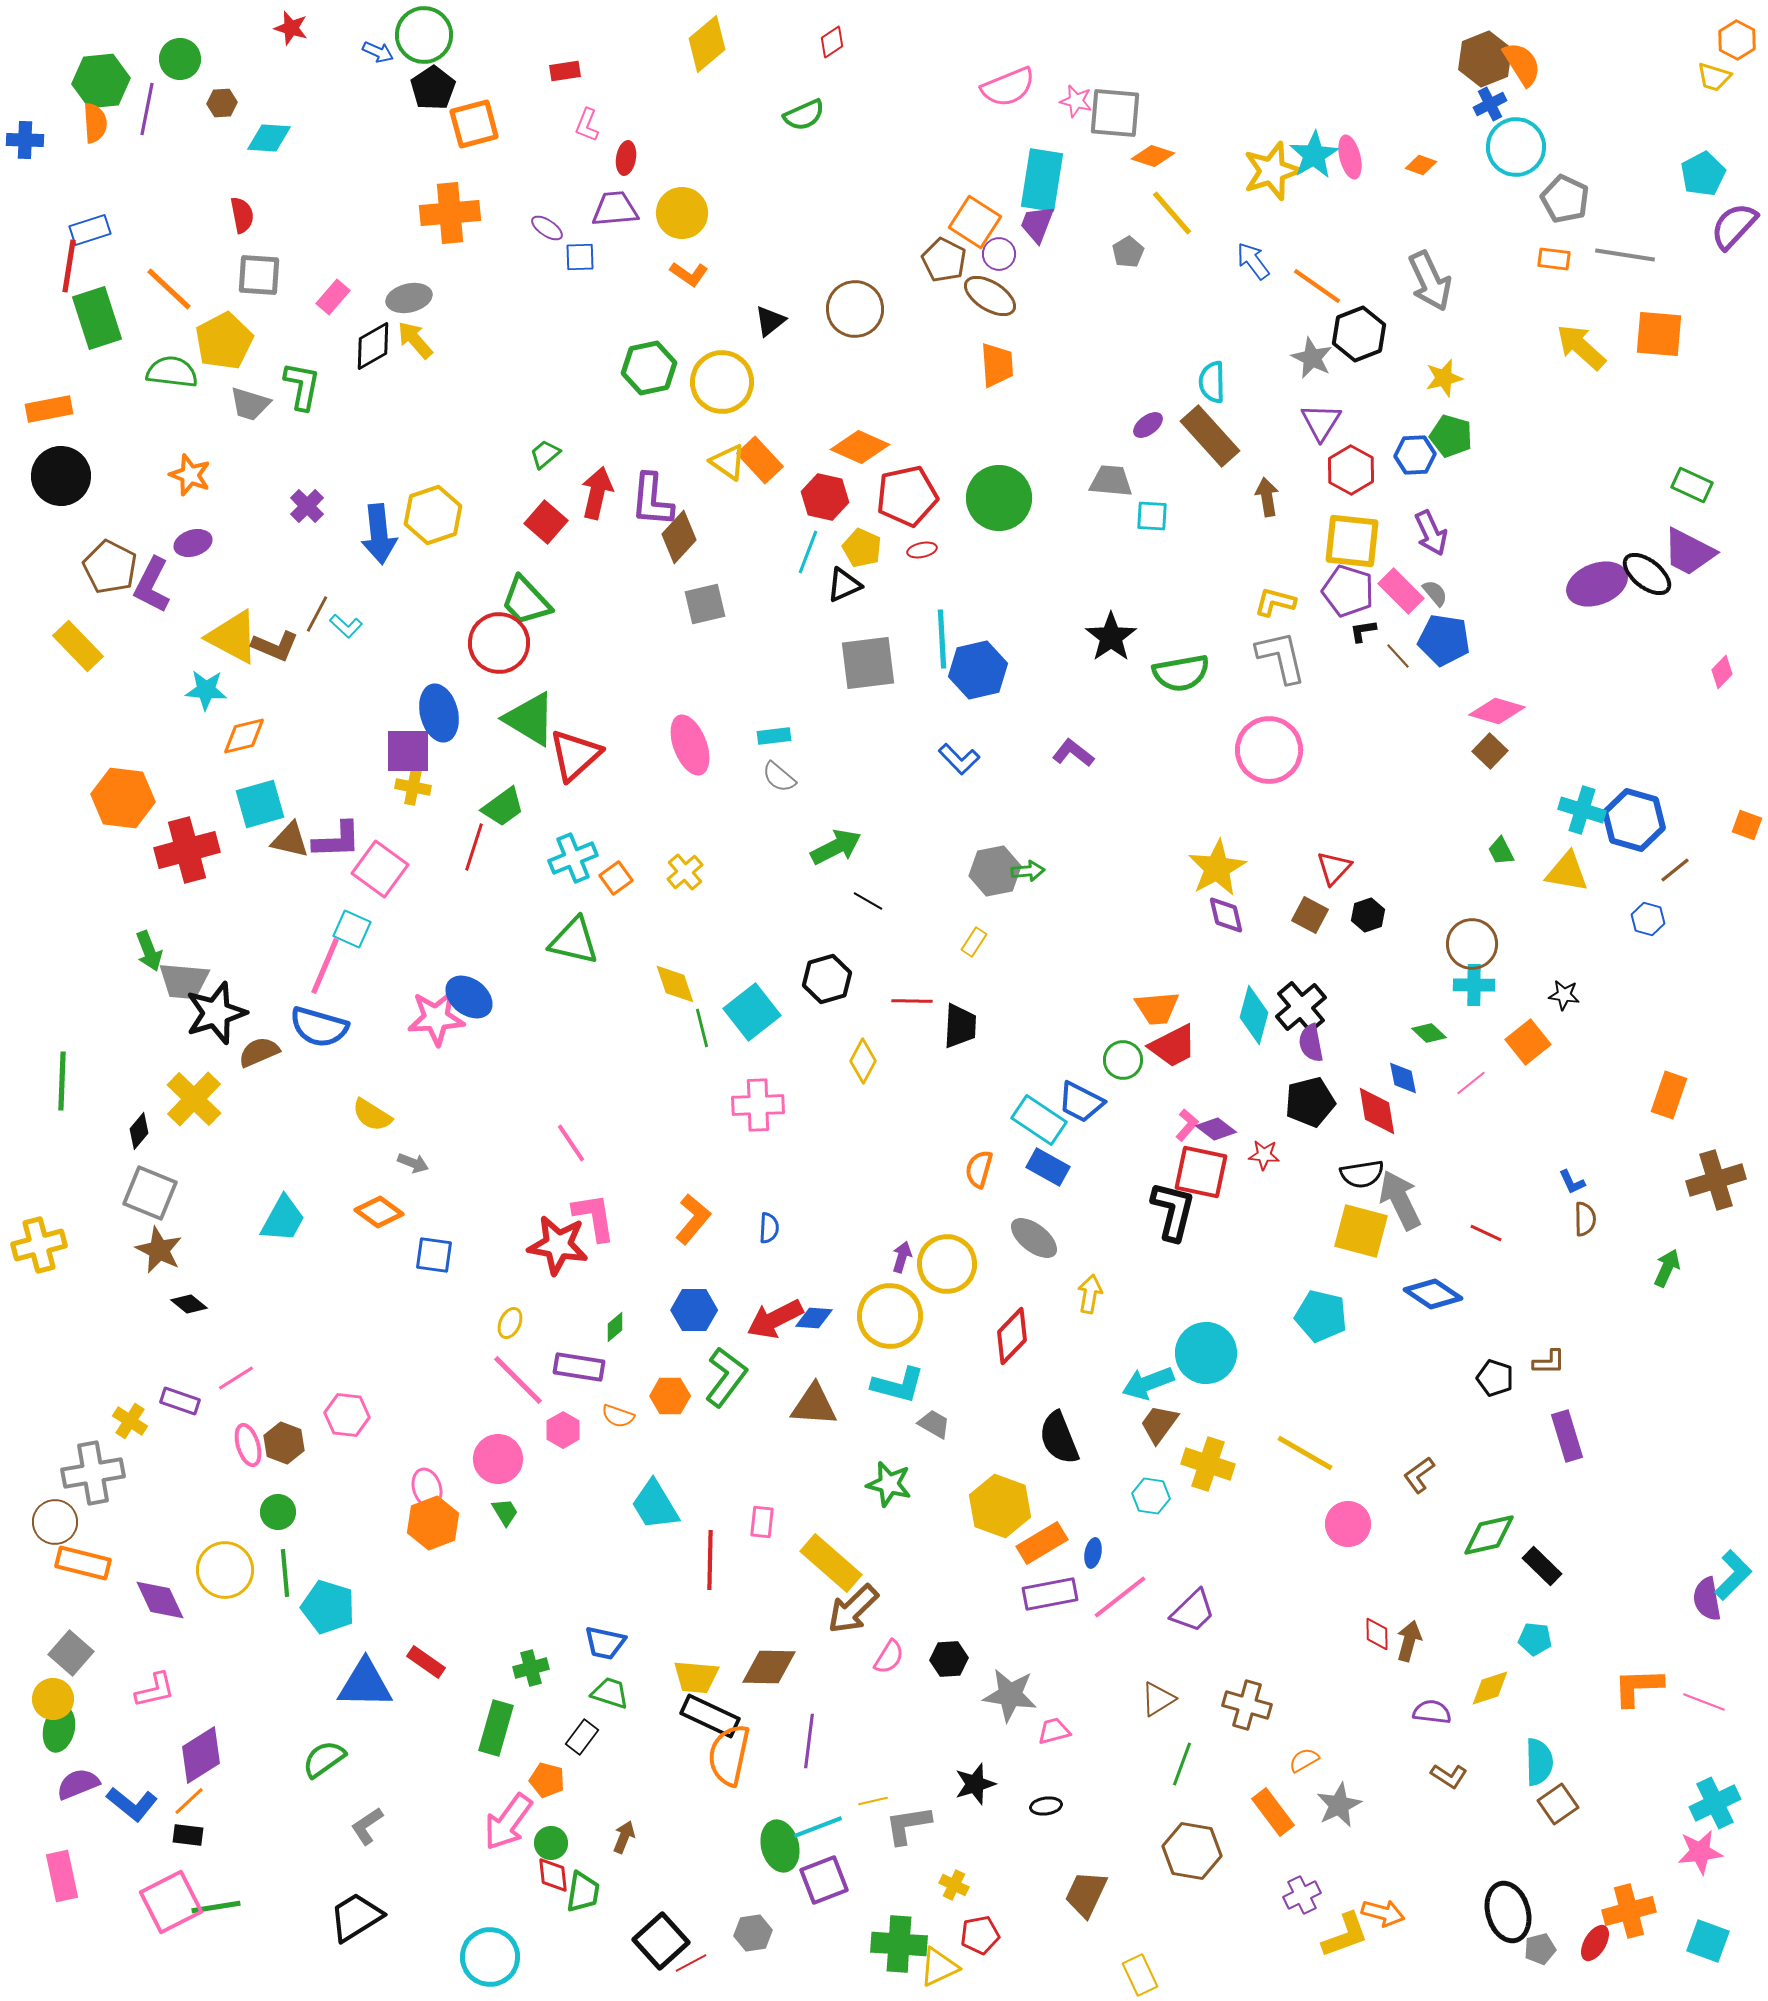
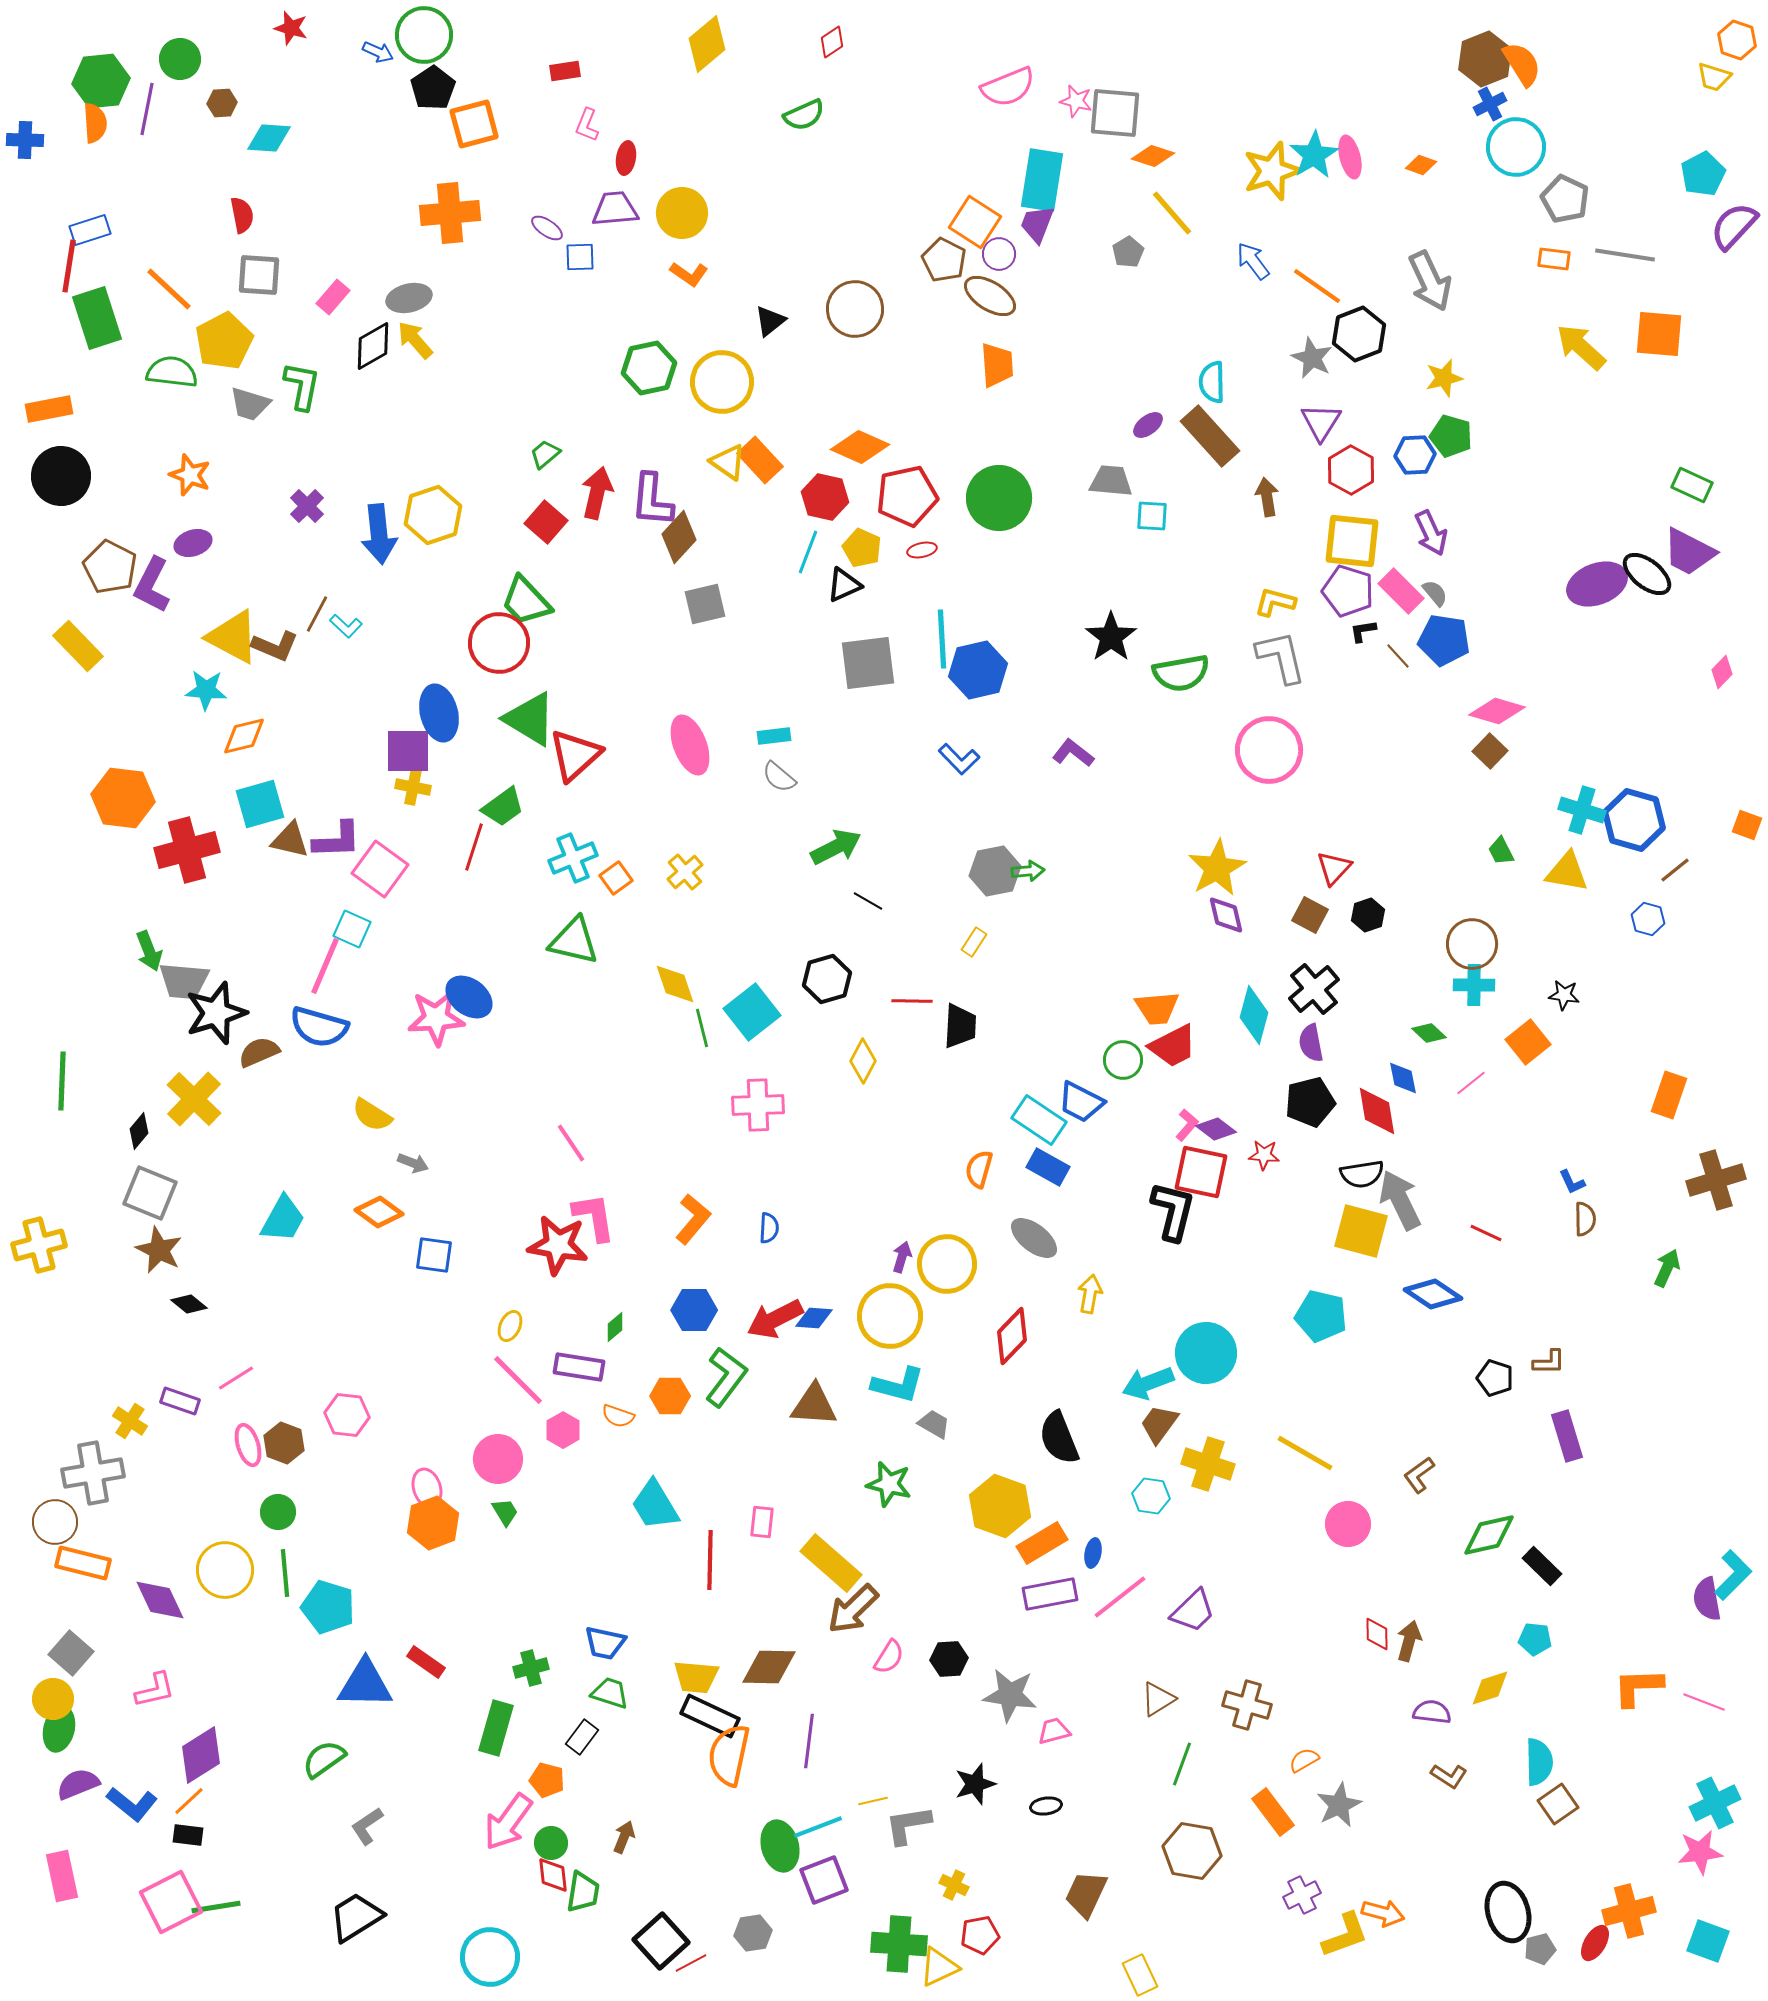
orange hexagon at (1737, 40): rotated 9 degrees counterclockwise
black cross at (1301, 1007): moved 13 px right, 18 px up
yellow ellipse at (510, 1323): moved 3 px down
